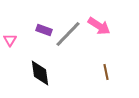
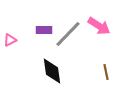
purple rectangle: rotated 21 degrees counterclockwise
pink triangle: rotated 32 degrees clockwise
black diamond: moved 12 px right, 2 px up
